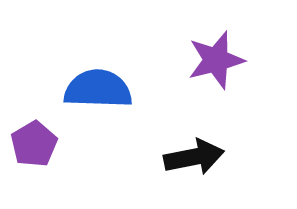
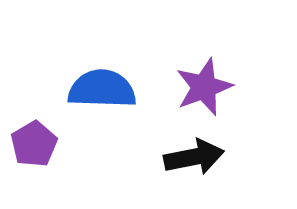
purple star: moved 12 px left, 27 px down; rotated 6 degrees counterclockwise
blue semicircle: moved 4 px right
